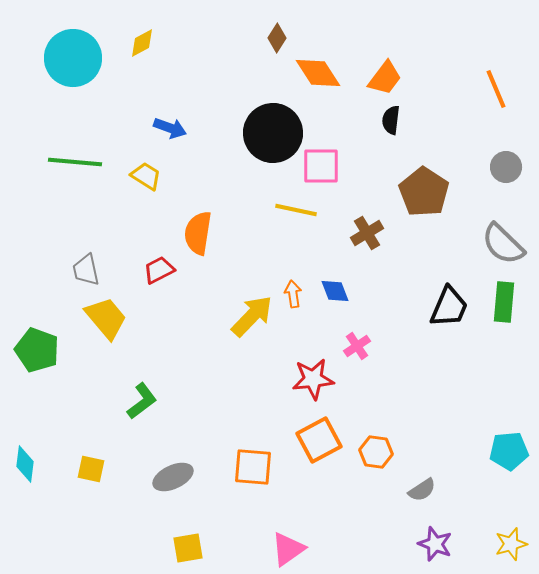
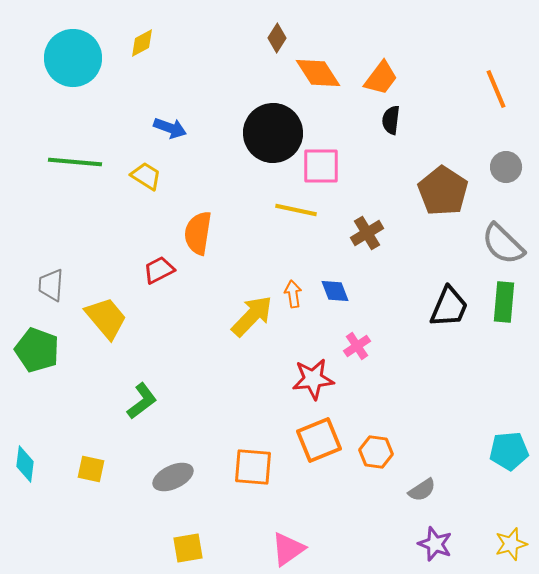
orange trapezoid at (385, 78): moved 4 px left
brown pentagon at (424, 192): moved 19 px right, 1 px up
gray trapezoid at (86, 270): moved 35 px left, 15 px down; rotated 16 degrees clockwise
orange square at (319, 440): rotated 6 degrees clockwise
